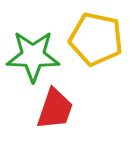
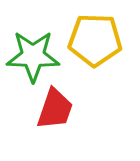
yellow pentagon: moved 1 px left, 1 px down; rotated 10 degrees counterclockwise
